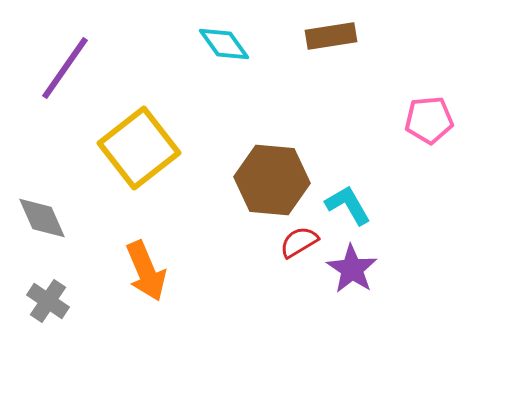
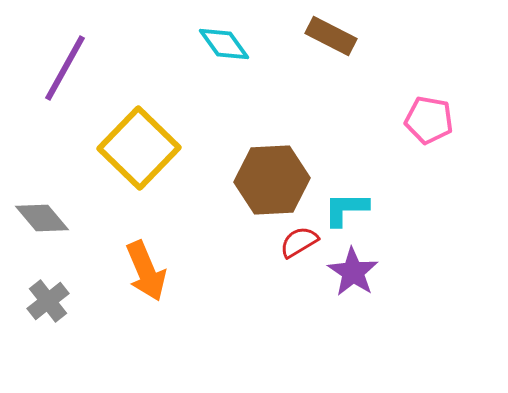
brown rectangle: rotated 36 degrees clockwise
purple line: rotated 6 degrees counterclockwise
pink pentagon: rotated 15 degrees clockwise
yellow square: rotated 8 degrees counterclockwise
brown hexagon: rotated 8 degrees counterclockwise
cyan L-shape: moved 2 px left, 4 px down; rotated 60 degrees counterclockwise
gray diamond: rotated 16 degrees counterclockwise
purple star: moved 1 px right, 3 px down
gray cross: rotated 18 degrees clockwise
